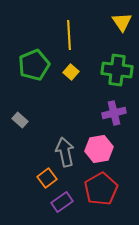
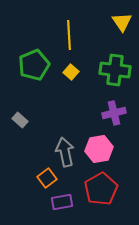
green cross: moved 2 px left
purple rectangle: rotated 25 degrees clockwise
